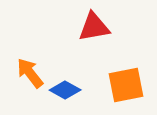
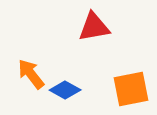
orange arrow: moved 1 px right, 1 px down
orange square: moved 5 px right, 4 px down
